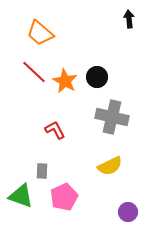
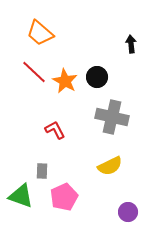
black arrow: moved 2 px right, 25 px down
